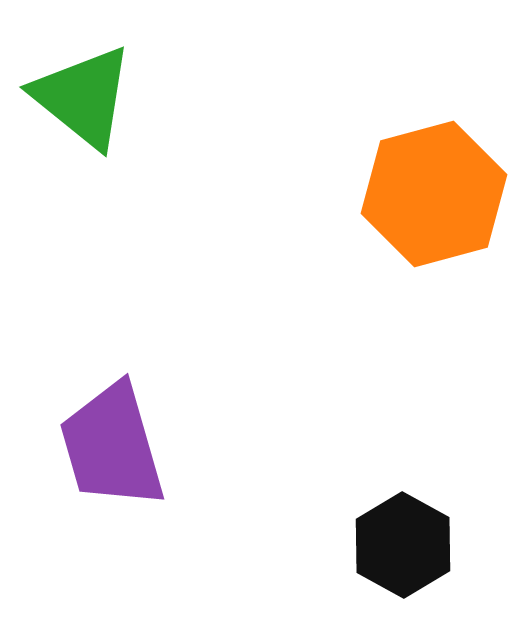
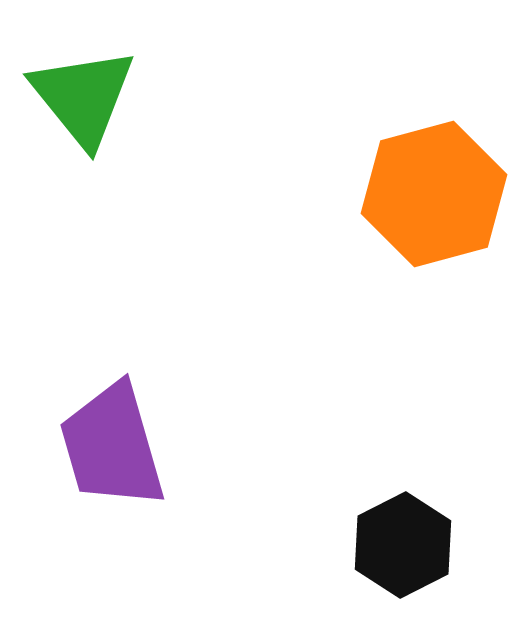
green triangle: rotated 12 degrees clockwise
black hexagon: rotated 4 degrees clockwise
